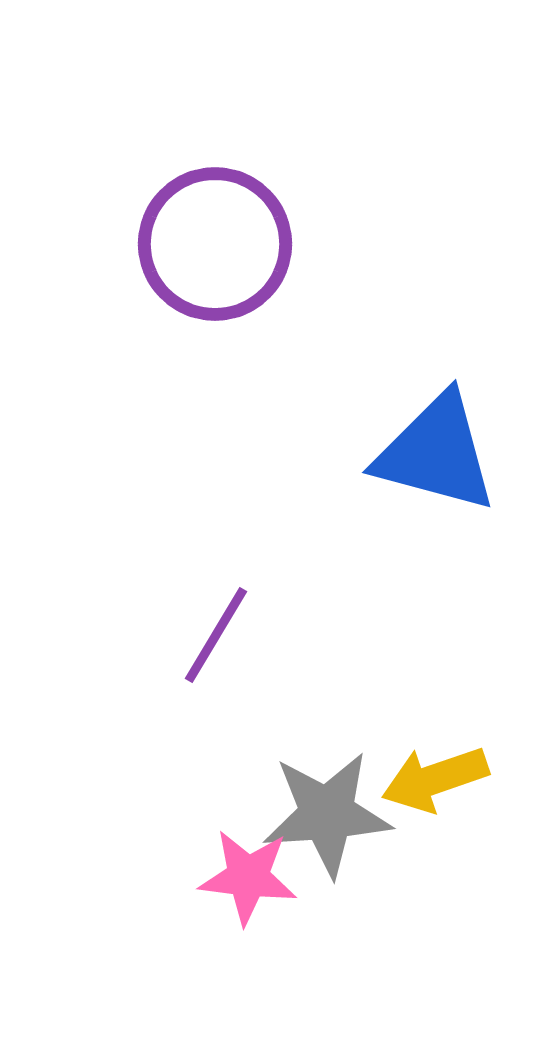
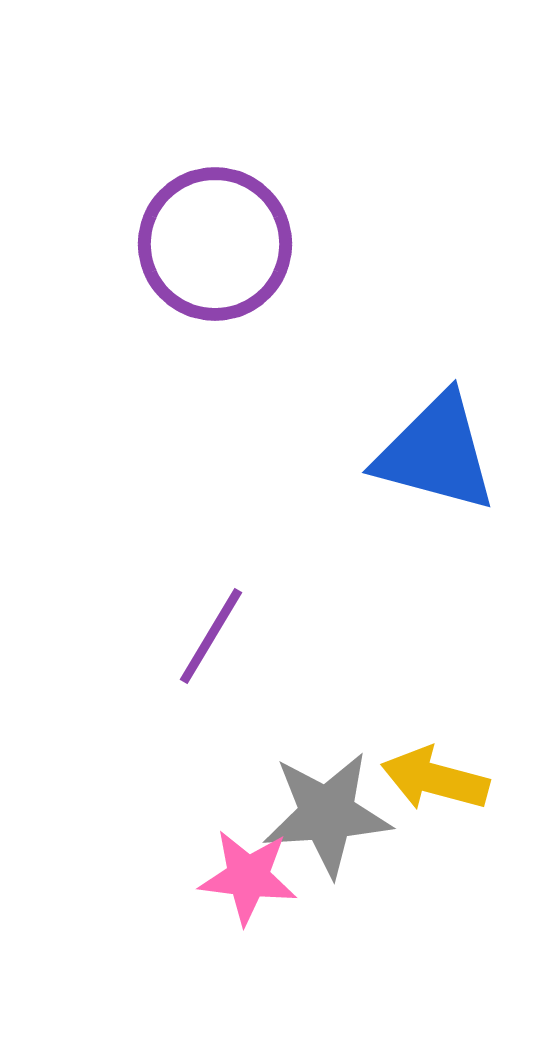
purple line: moved 5 px left, 1 px down
yellow arrow: rotated 34 degrees clockwise
